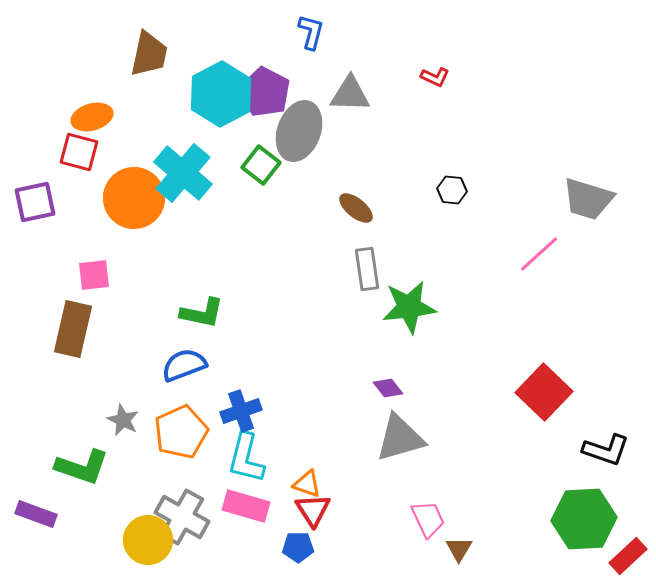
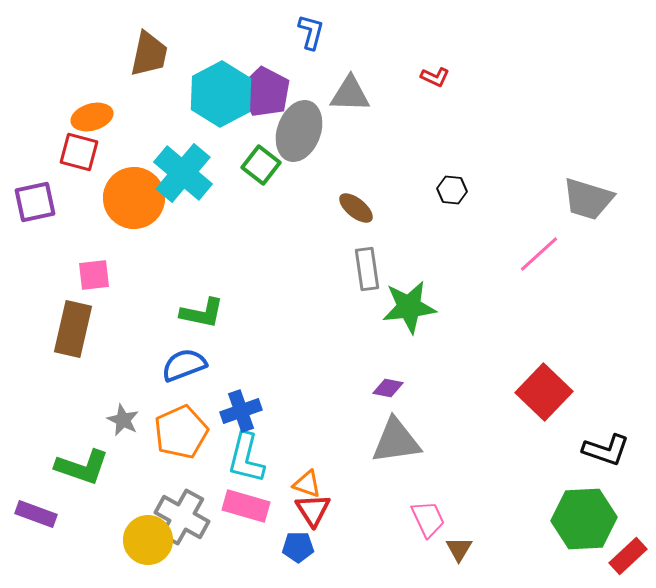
purple diamond at (388, 388): rotated 40 degrees counterclockwise
gray triangle at (400, 438): moved 4 px left, 3 px down; rotated 8 degrees clockwise
